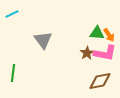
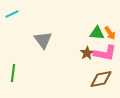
orange arrow: moved 1 px right, 2 px up
brown diamond: moved 1 px right, 2 px up
